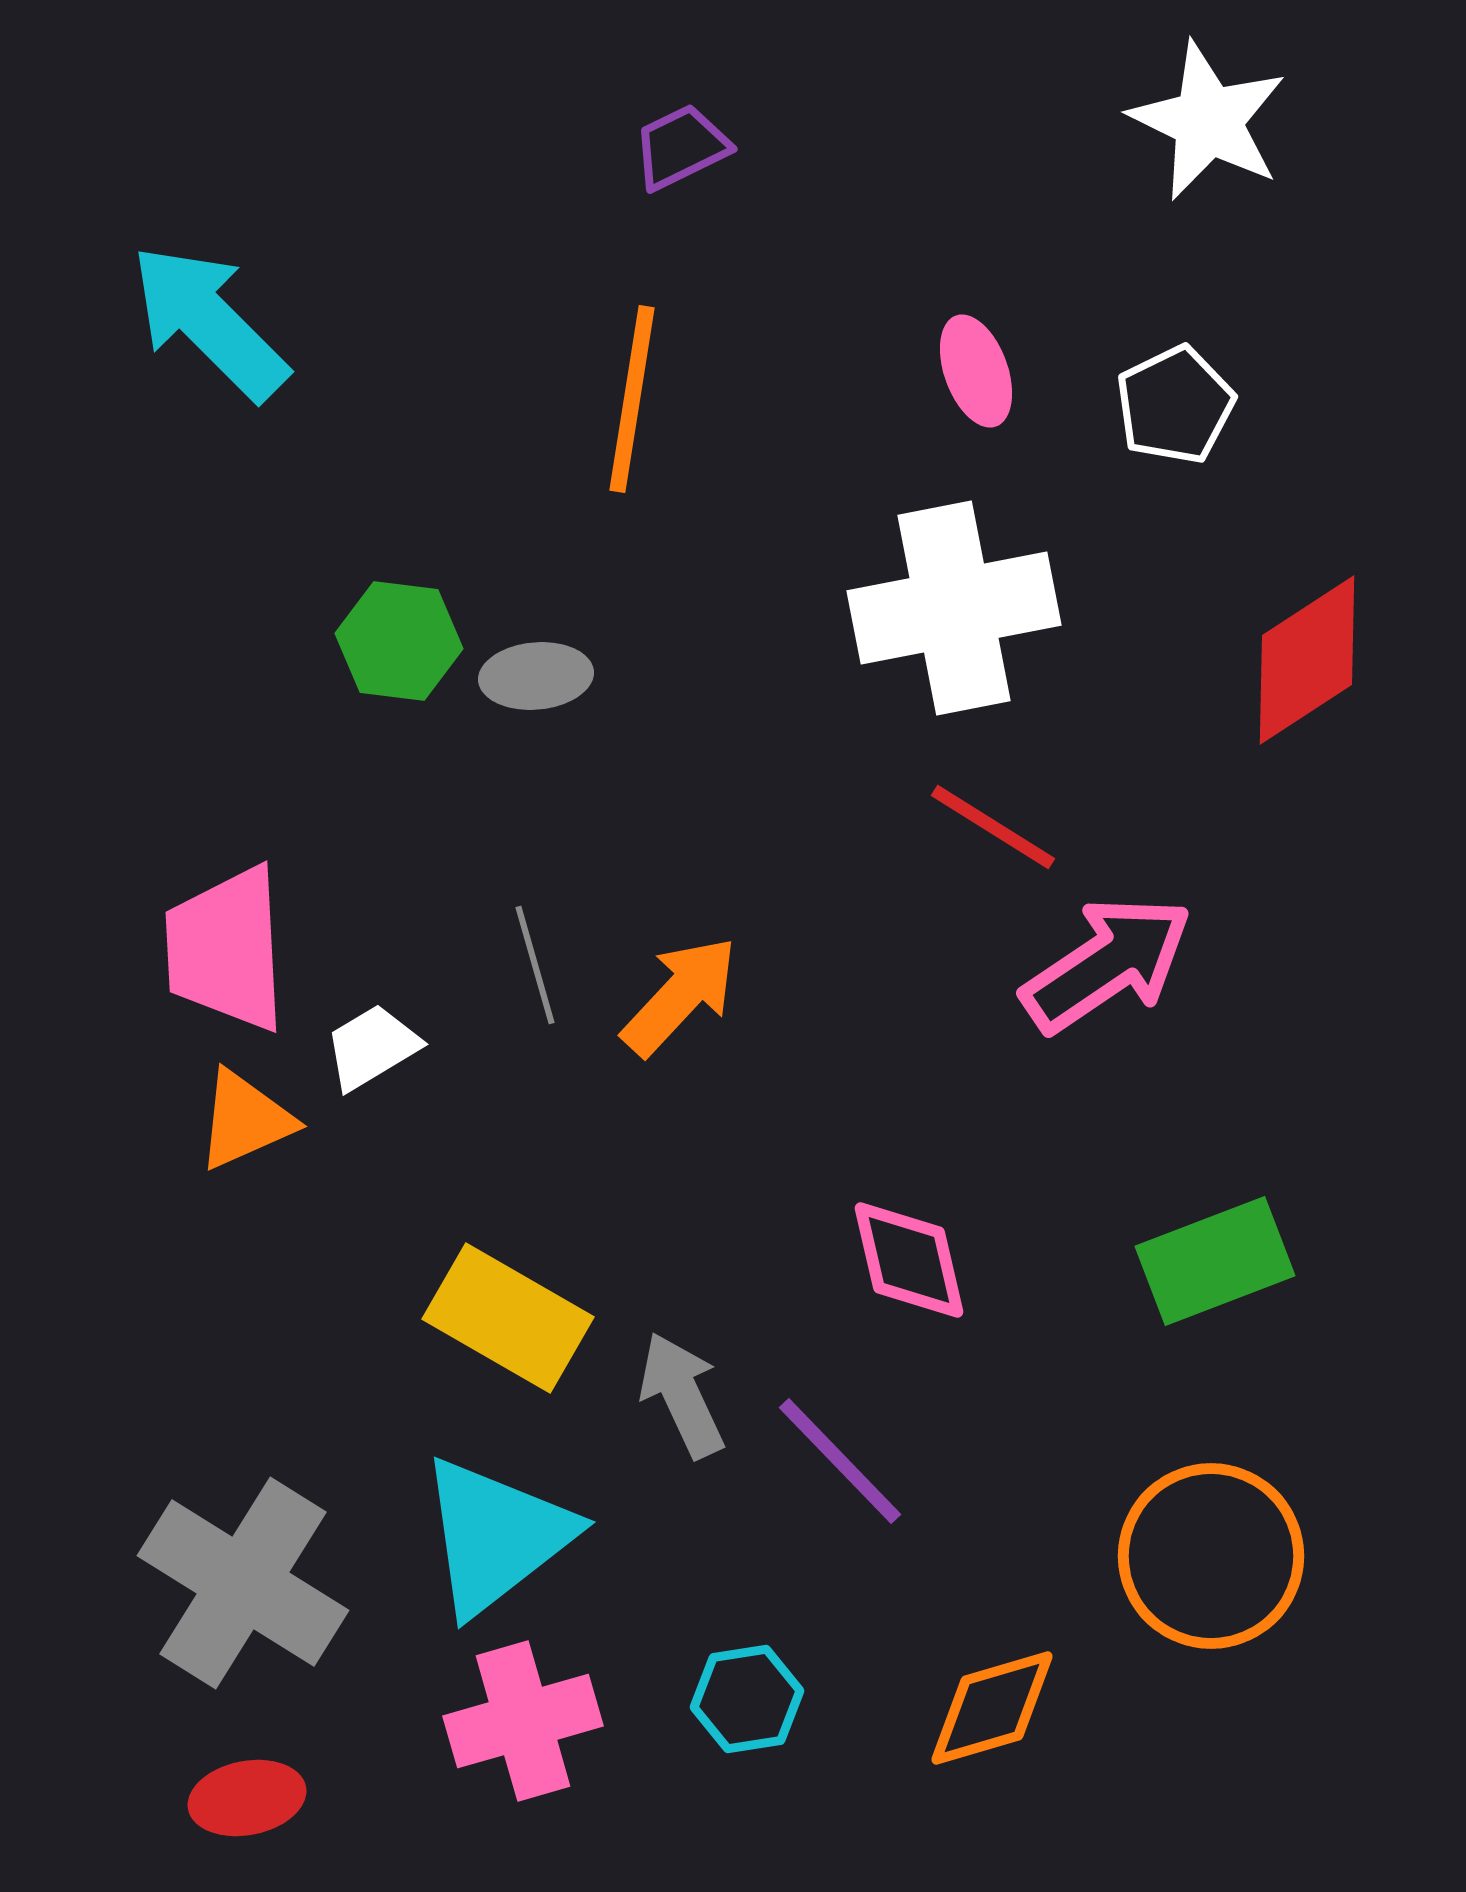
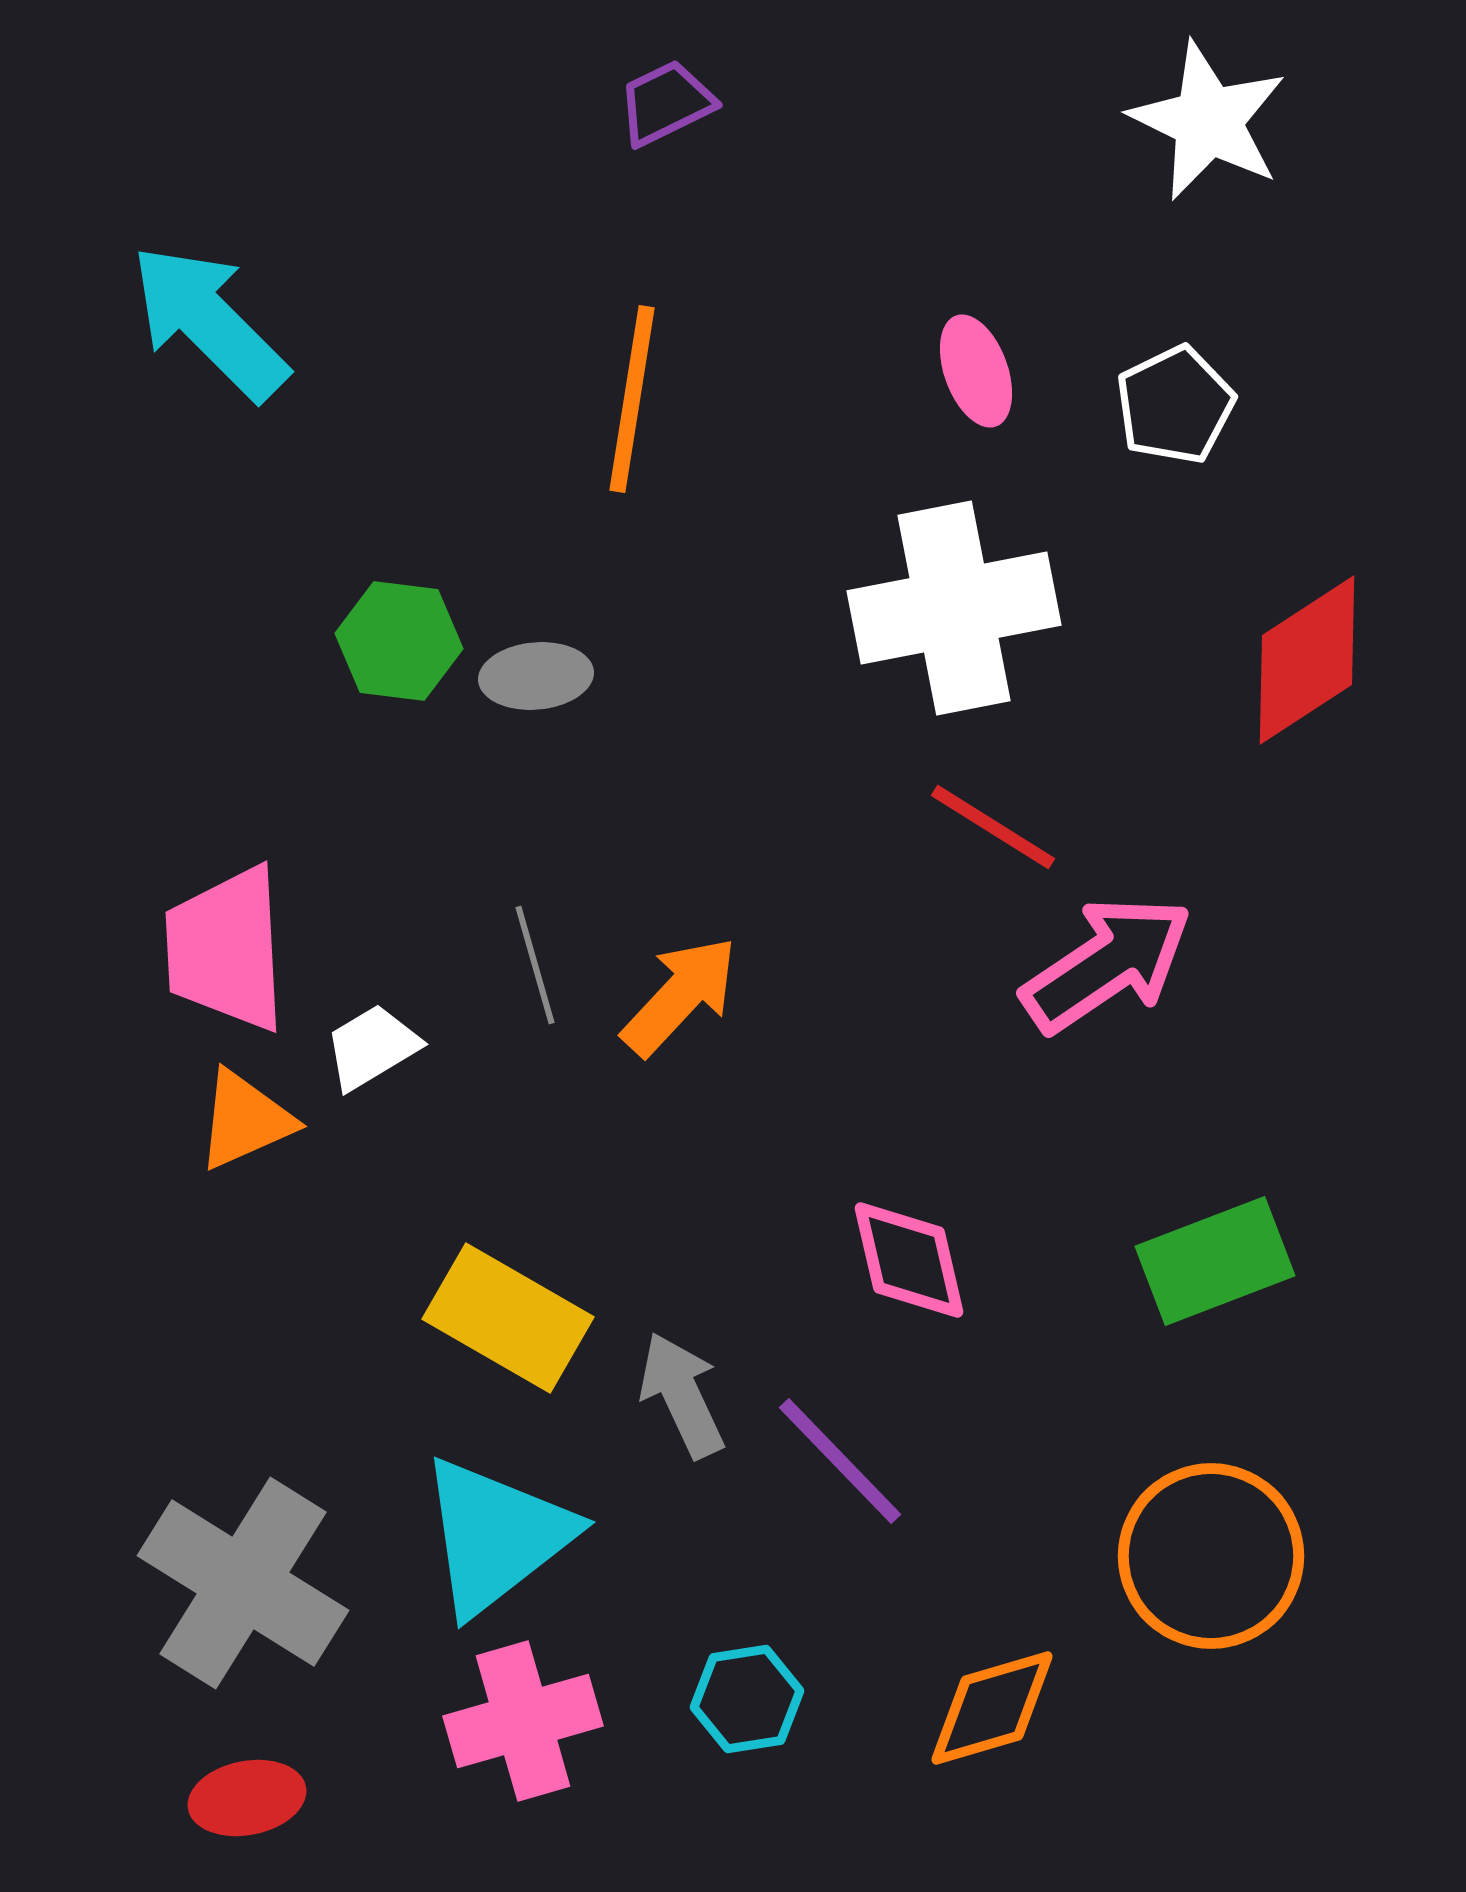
purple trapezoid: moved 15 px left, 44 px up
